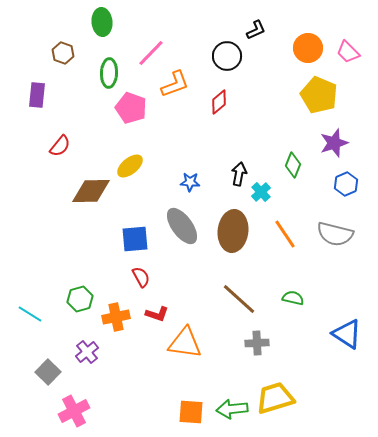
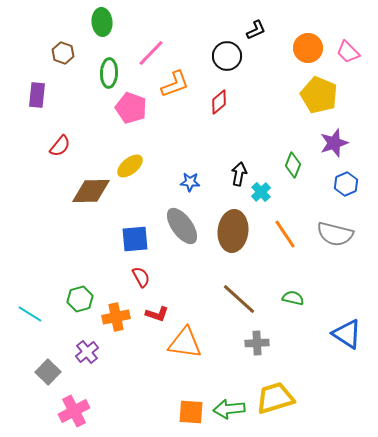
green arrow at (232, 409): moved 3 px left
